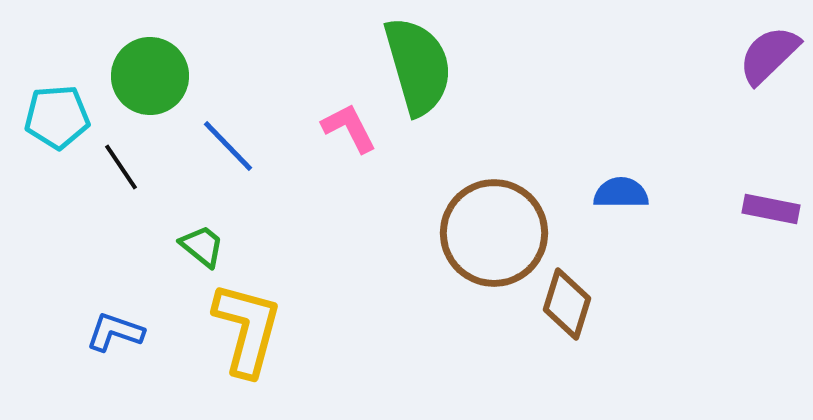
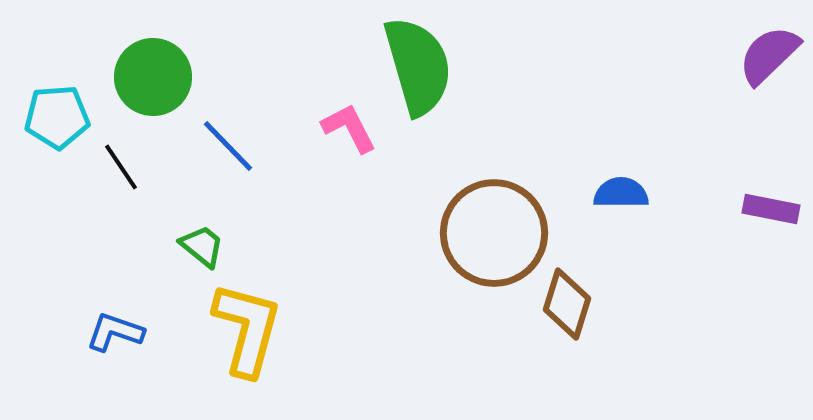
green circle: moved 3 px right, 1 px down
